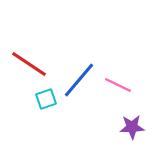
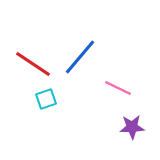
red line: moved 4 px right
blue line: moved 1 px right, 23 px up
pink line: moved 3 px down
